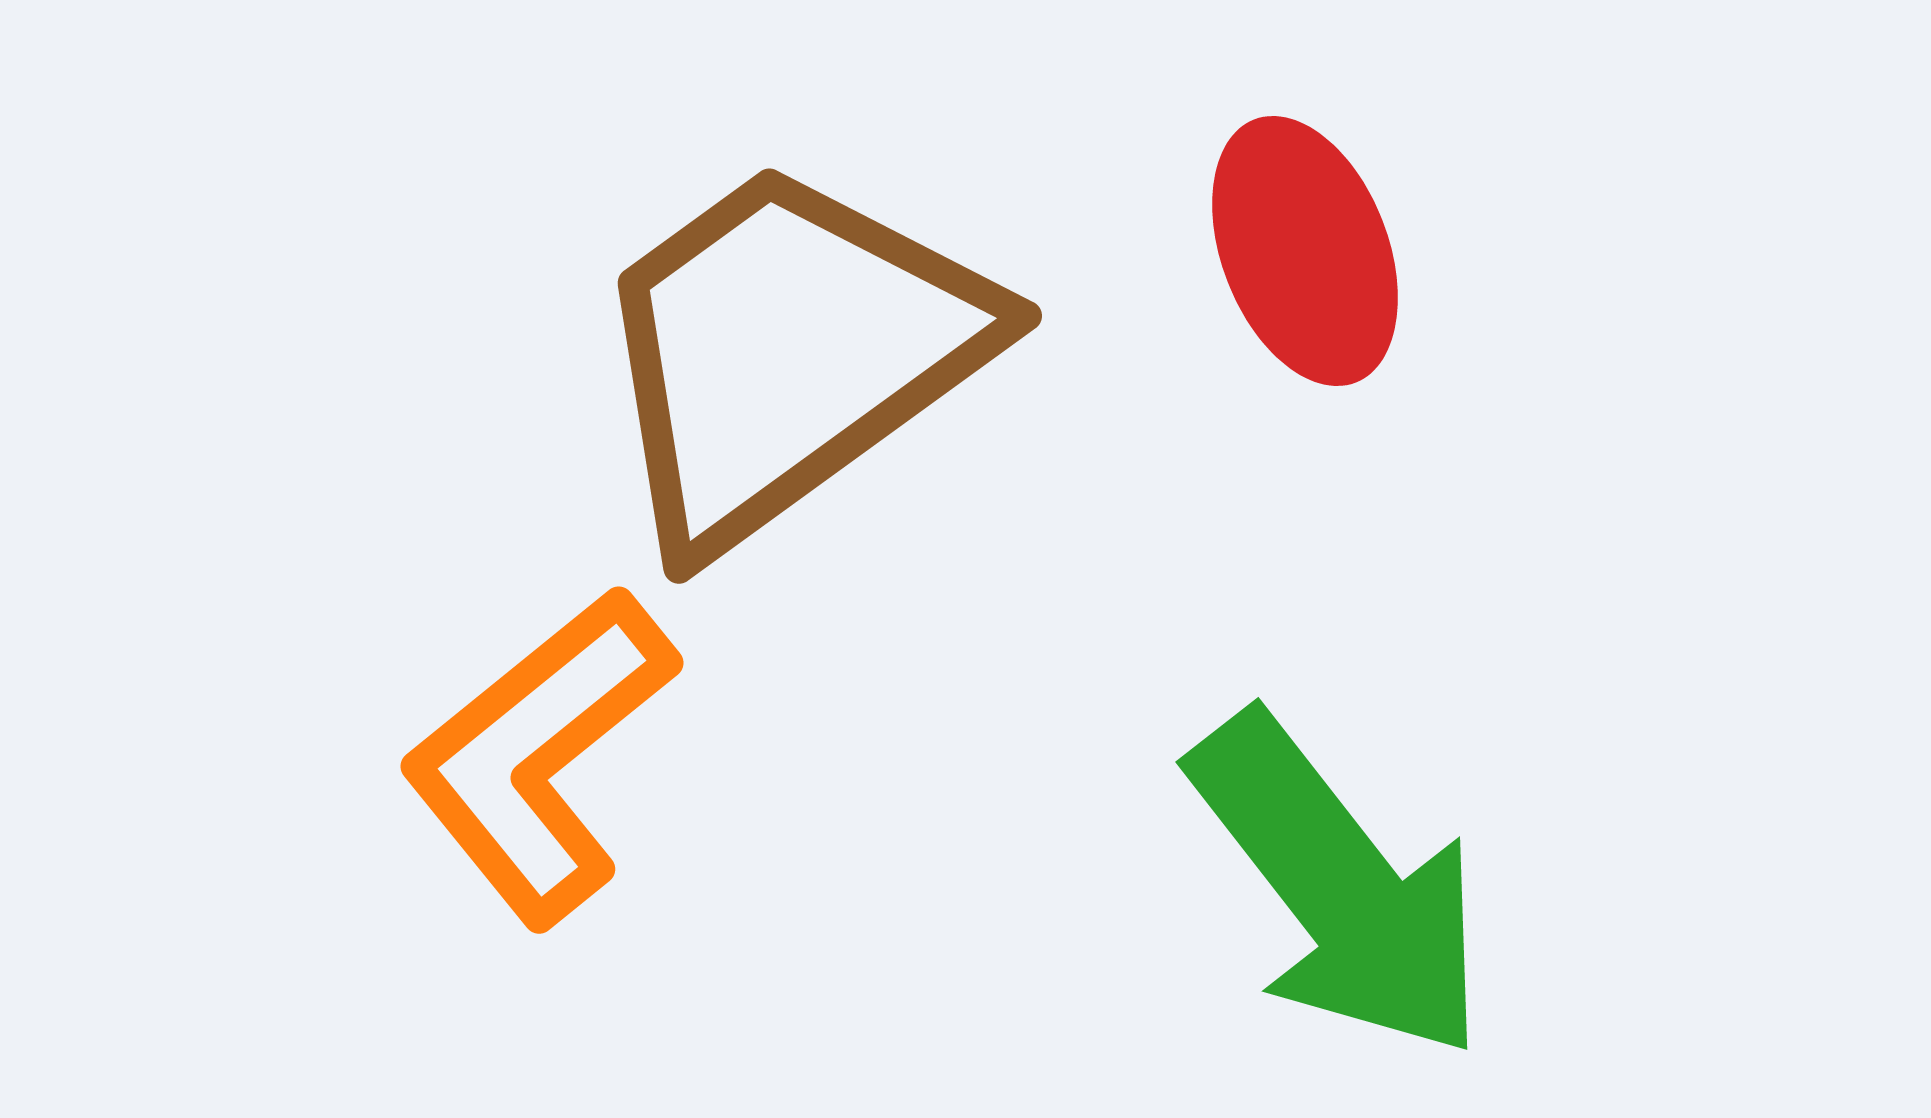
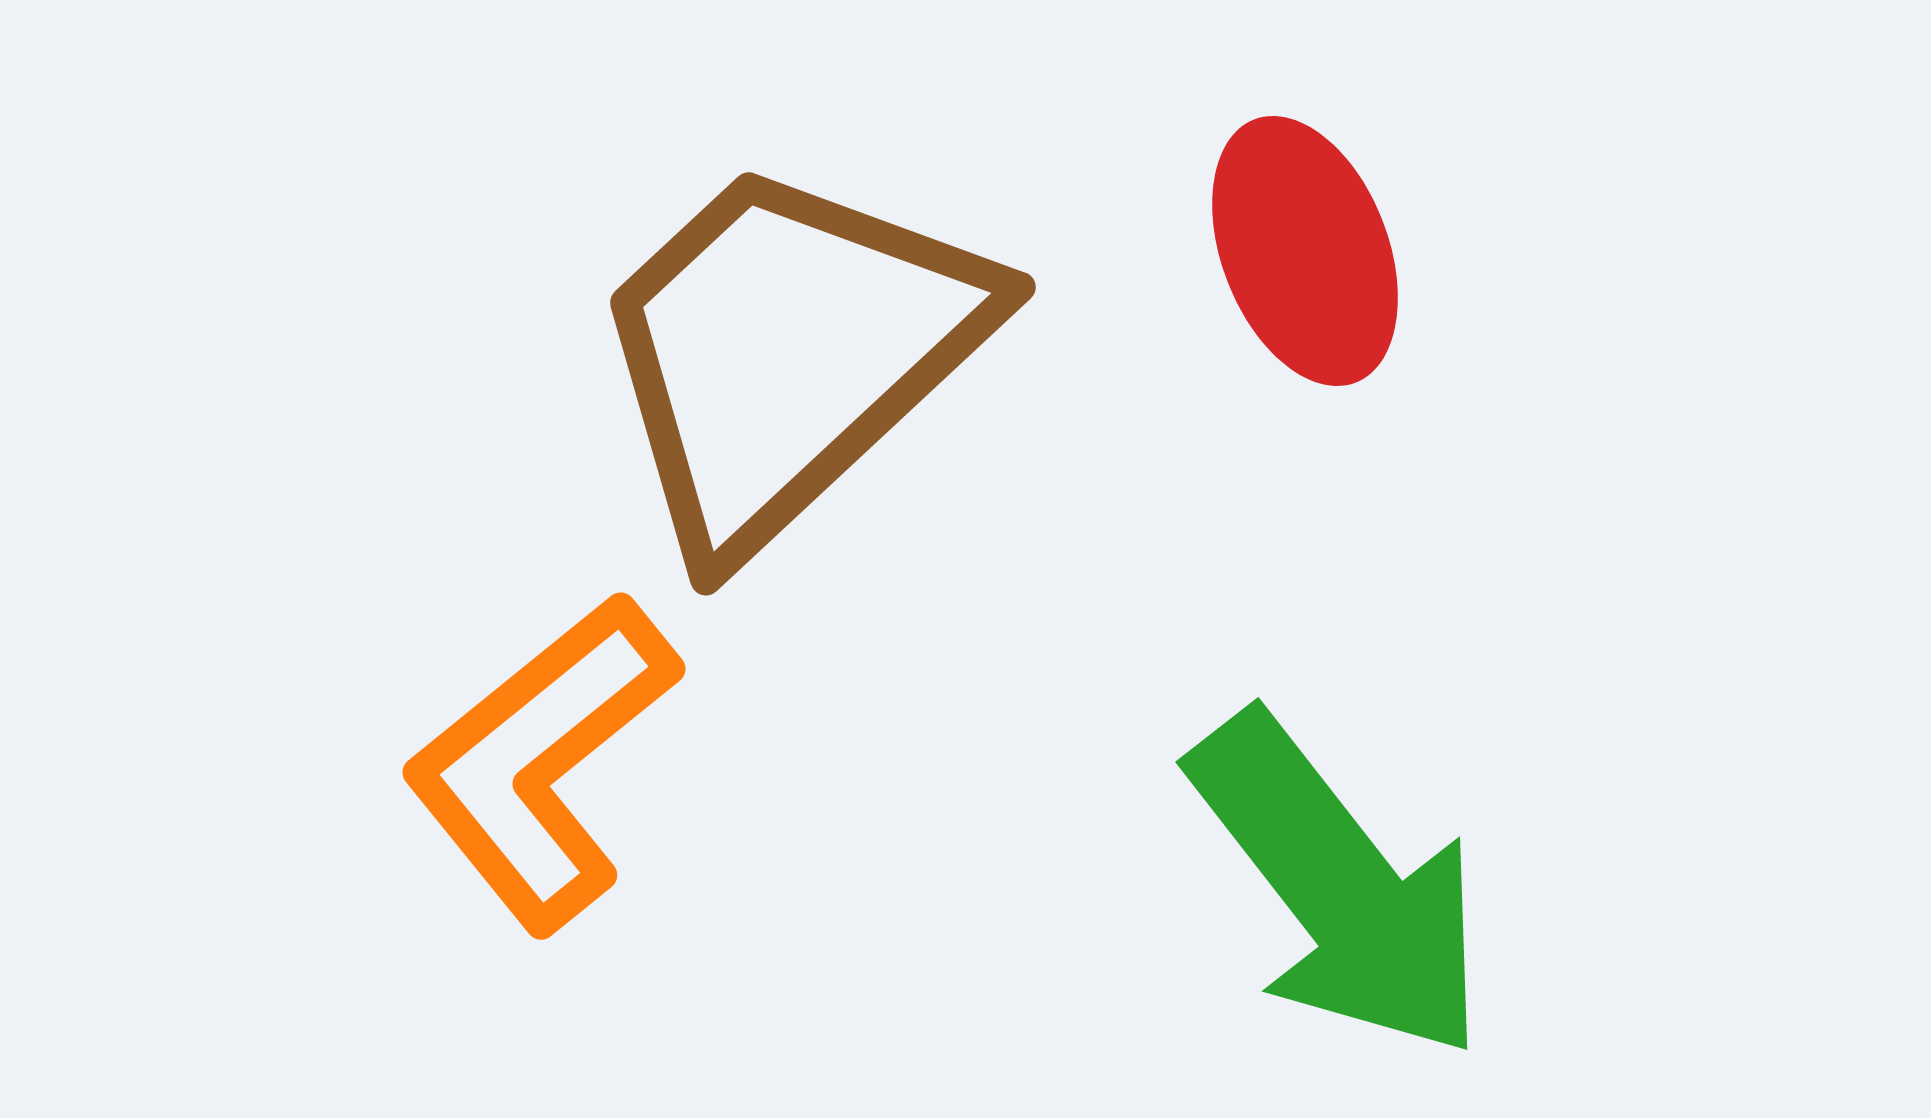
brown trapezoid: rotated 7 degrees counterclockwise
orange L-shape: moved 2 px right, 6 px down
